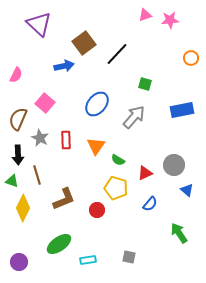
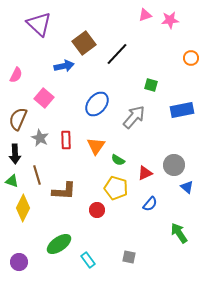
green square: moved 6 px right, 1 px down
pink square: moved 1 px left, 5 px up
black arrow: moved 3 px left, 1 px up
blue triangle: moved 3 px up
brown L-shape: moved 8 px up; rotated 25 degrees clockwise
cyan rectangle: rotated 63 degrees clockwise
